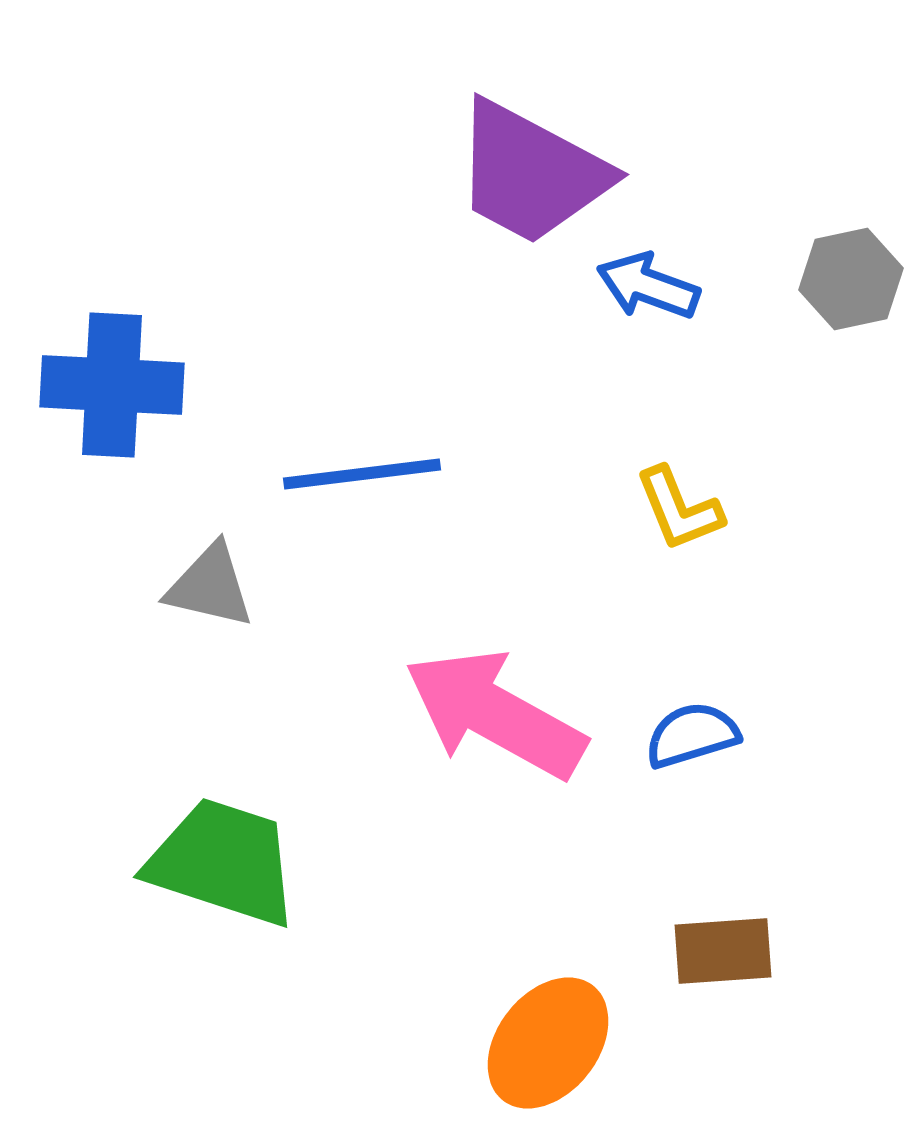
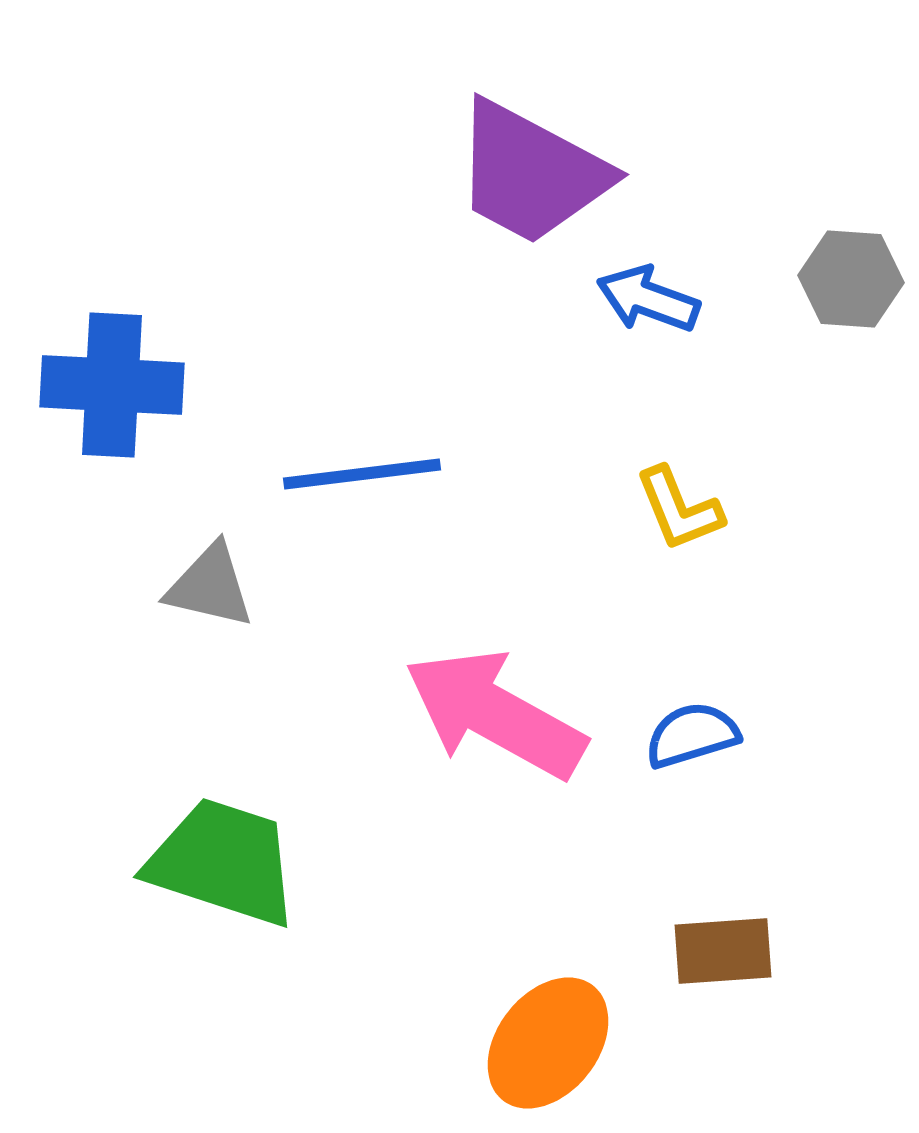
gray hexagon: rotated 16 degrees clockwise
blue arrow: moved 13 px down
